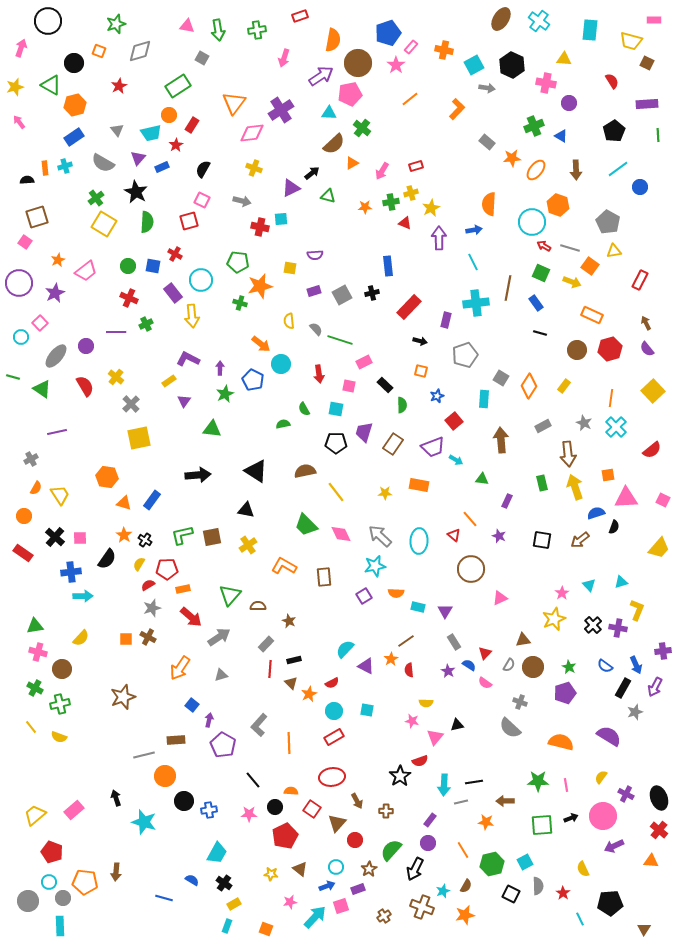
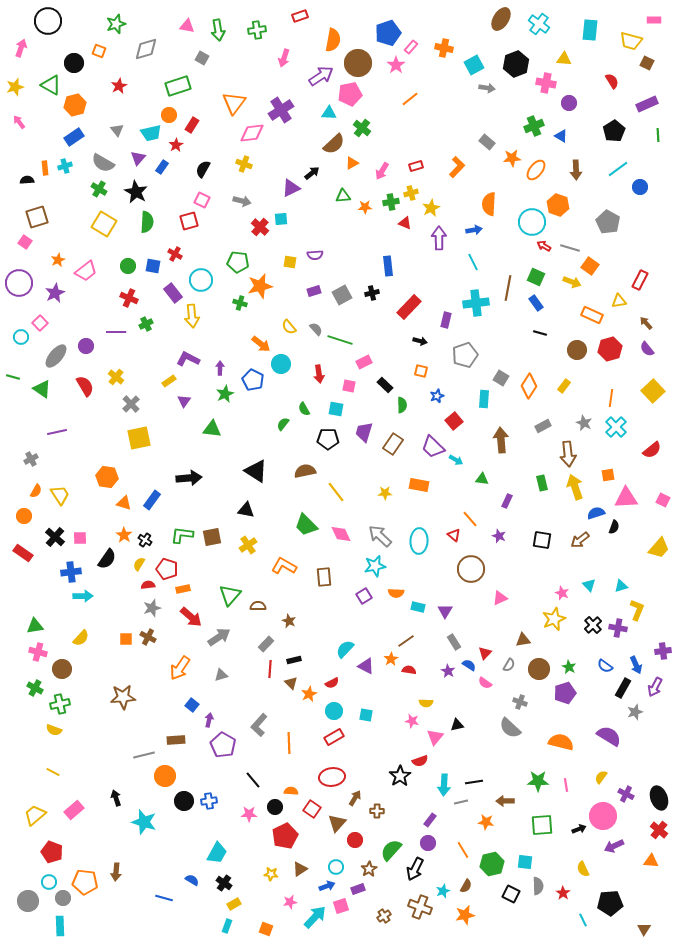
cyan cross at (539, 21): moved 3 px down
orange cross at (444, 50): moved 2 px up
gray diamond at (140, 51): moved 6 px right, 2 px up
black hexagon at (512, 65): moved 4 px right, 1 px up; rotated 15 degrees clockwise
green rectangle at (178, 86): rotated 15 degrees clockwise
purple rectangle at (647, 104): rotated 20 degrees counterclockwise
orange L-shape at (457, 109): moved 58 px down
blue rectangle at (162, 167): rotated 32 degrees counterclockwise
yellow cross at (254, 168): moved 10 px left, 4 px up
green triangle at (328, 196): moved 15 px right; rotated 21 degrees counterclockwise
green cross at (96, 198): moved 3 px right, 9 px up; rotated 21 degrees counterclockwise
red cross at (260, 227): rotated 30 degrees clockwise
yellow triangle at (614, 251): moved 5 px right, 50 px down
yellow square at (290, 268): moved 6 px up
green square at (541, 273): moved 5 px left, 4 px down
yellow semicircle at (289, 321): moved 6 px down; rotated 35 degrees counterclockwise
brown arrow at (646, 323): rotated 16 degrees counterclockwise
green semicircle at (283, 424): rotated 40 degrees counterclockwise
black pentagon at (336, 443): moved 8 px left, 4 px up
purple trapezoid at (433, 447): rotated 65 degrees clockwise
black arrow at (198, 475): moved 9 px left, 3 px down
orange semicircle at (36, 488): moved 3 px down
green L-shape at (182, 535): rotated 20 degrees clockwise
red pentagon at (167, 569): rotated 20 degrees clockwise
cyan triangle at (621, 582): moved 4 px down
red semicircle at (148, 585): rotated 24 degrees clockwise
pink star at (562, 593): rotated 16 degrees counterclockwise
brown circle at (533, 667): moved 6 px right, 2 px down
red semicircle at (409, 670): rotated 104 degrees clockwise
brown star at (123, 697): rotated 15 degrees clockwise
cyan square at (367, 710): moved 1 px left, 5 px down
yellow line at (31, 727): moved 22 px right, 45 px down; rotated 24 degrees counterclockwise
yellow semicircle at (59, 737): moved 5 px left, 7 px up
brown arrow at (357, 801): moved 2 px left, 3 px up; rotated 119 degrees counterclockwise
blue cross at (209, 810): moved 9 px up
brown cross at (386, 811): moved 9 px left
black arrow at (571, 818): moved 8 px right, 11 px down
cyan square at (525, 862): rotated 35 degrees clockwise
brown triangle at (300, 869): rotated 49 degrees clockwise
brown cross at (422, 907): moved 2 px left
cyan line at (580, 919): moved 3 px right, 1 px down
